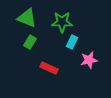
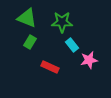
cyan rectangle: moved 3 px down; rotated 64 degrees counterclockwise
red rectangle: moved 1 px right, 1 px up
